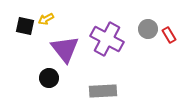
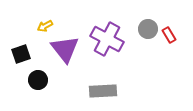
yellow arrow: moved 1 px left, 7 px down
black square: moved 4 px left, 28 px down; rotated 30 degrees counterclockwise
black circle: moved 11 px left, 2 px down
